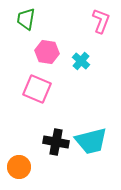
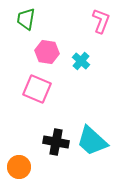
cyan trapezoid: moved 1 px right; rotated 56 degrees clockwise
